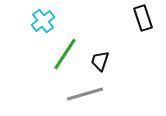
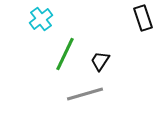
cyan cross: moved 2 px left, 2 px up
green line: rotated 8 degrees counterclockwise
black trapezoid: rotated 15 degrees clockwise
